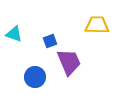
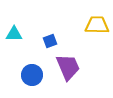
cyan triangle: rotated 18 degrees counterclockwise
purple trapezoid: moved 1 px left, 5 px down
blue circle: moved 3 px left, 2 px up
